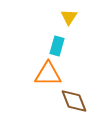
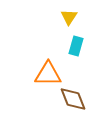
cyan rectangle: moved 19 px right
brown diamond: moved 1 px left, 2 px up
